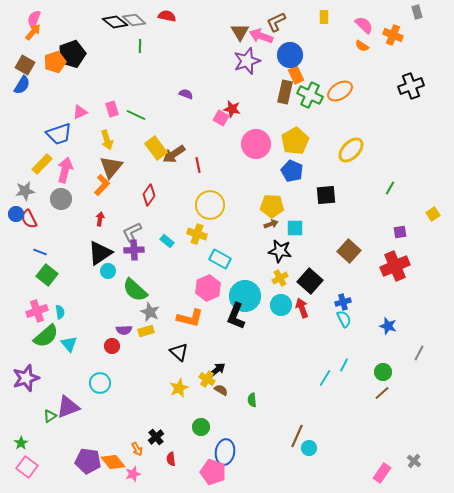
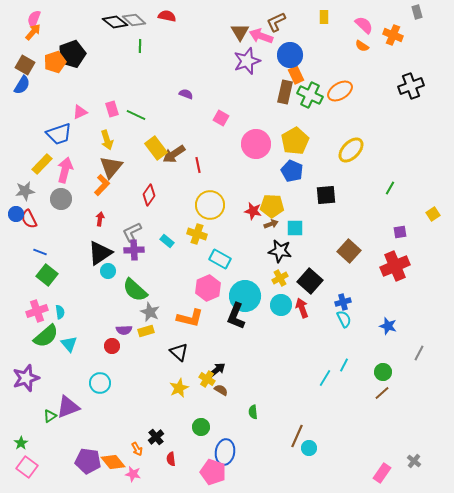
red star at (232, 109): moved 21 px right, 102 px down
green semicircle at (252, 400): moved 1 px right, 12 px down
pink star at (133, 474): rotated 28 degrees clockwise
